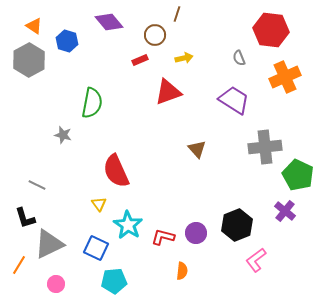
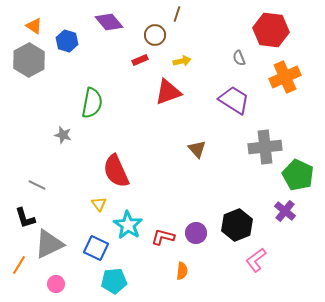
yellow arrow: moved 2 px left, 3 px down
